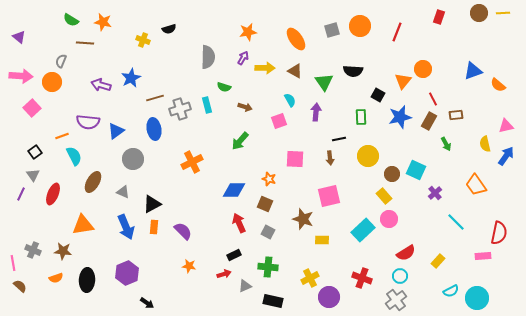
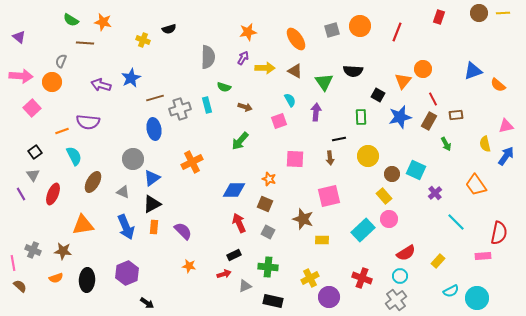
blue triangle at (116, 131): moved 36 px right, 47 px down
orange line at (62, 136): moved 5 px up
purple line at (21, 194): rotated 56 degrees counterclockwise
